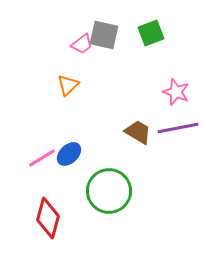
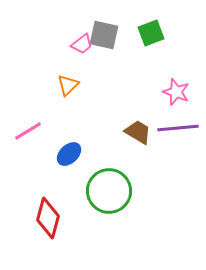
purple line: rotated 6 degrees clockwise
pink line: moved 14 px left, 27 px up
